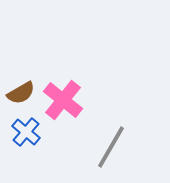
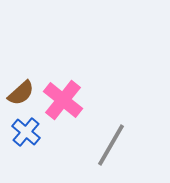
brown semicircle: rotated 12 degrees counterclockwise
gray line: moved 2 px up
